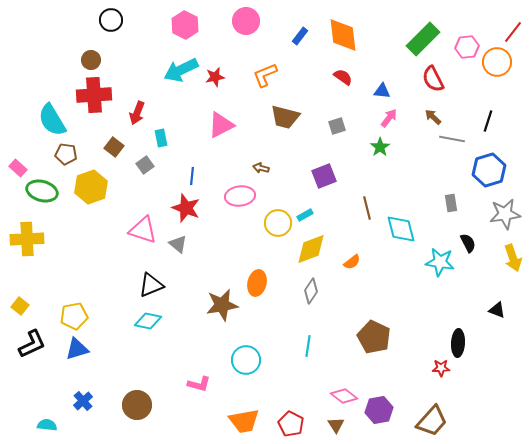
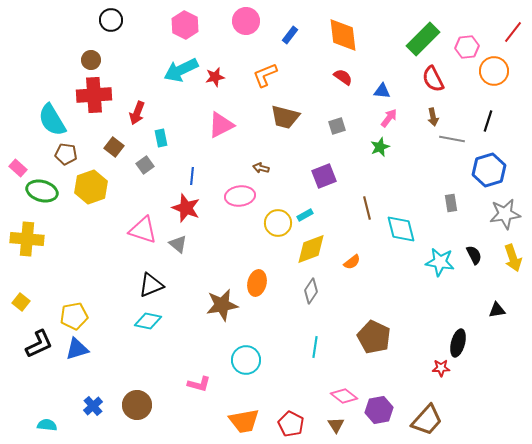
blue rectangle at (300, 36): moved 10 px left, 1 px up
orange circle at (497, 62): moved 3 px left, 9 px down
brown arrow at (433, 117): rotated 144 degrees counterclockwise
green star at (380, 147): rotated 12 degrees clockwise
yellow cross at (27, 239): rotated 8 degrees clockwise
black semicircle at (468, 243): moved 6 px right, 12 px down
yellow square at (20, 306): moved 1 px right, 4 px up
black triangle at (497, 310): rotated 30 degrees counterclockwise
black ellipse at (458, 343): rotated 12 degrees clockwise
black L-shape at (32, 344): moved 7 px right
cyan line at (308, 346): moved 7 px right, 1 px down
blue cross at (83, 401): moved 10 px right, 5 px down
brown trapezoid at (432, 421): moved 5 px left, 1 px up
